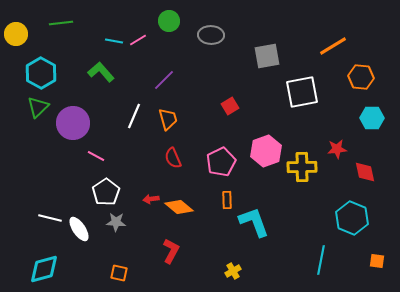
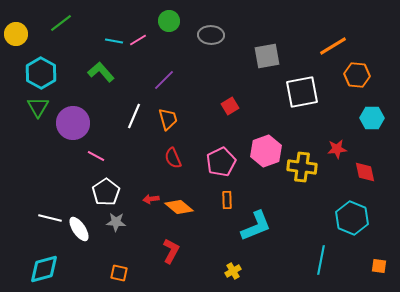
green line at (61, 23): rotated 30 degrees counterclockwise
orange hexagon at (361, 77): moved 4 px left, 2 px up
green triangle at (38, 107): rotated 15 degrees counterclockwise
yellow cross at (302, 167): rotated 8 degrees clockwise
cyan L-shape at (254, 222): moved 2 px right, 4 px down; rotated 88 degrees clockwise
orange square at (377, 261): moved 2 px right, 5 px down
